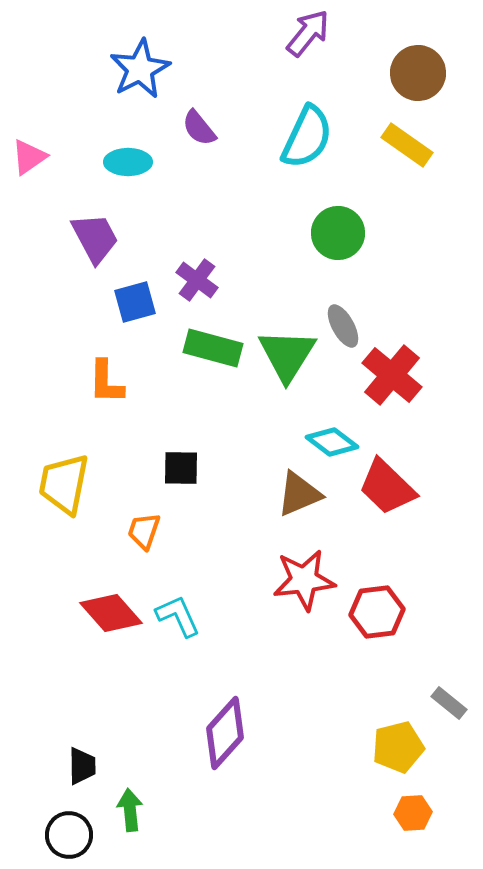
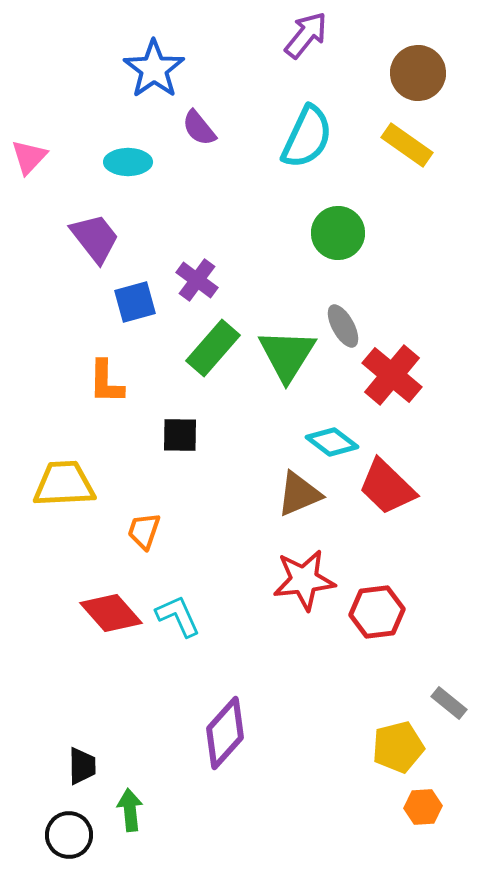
purple arrow: moved 2 px left, 2 px down
blue star: moved 14 px right; rotated 8 degrees counterclockwise
pink triangle: rotated 12 degrees counterclockwise
purple trapezoid: rotated 10 degrees counterclockwise
green rectangle: rotated 64 degrees counterclockwise
black square: moved 1 px left, 33 px up
yellow trapezoid: rotated 76 degrees clockwise
orange hexagon: moved 10 px right, 6 px up
